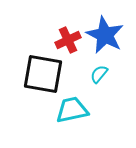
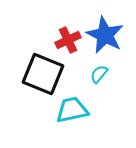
black square: rotated 12 degrees clockwise
